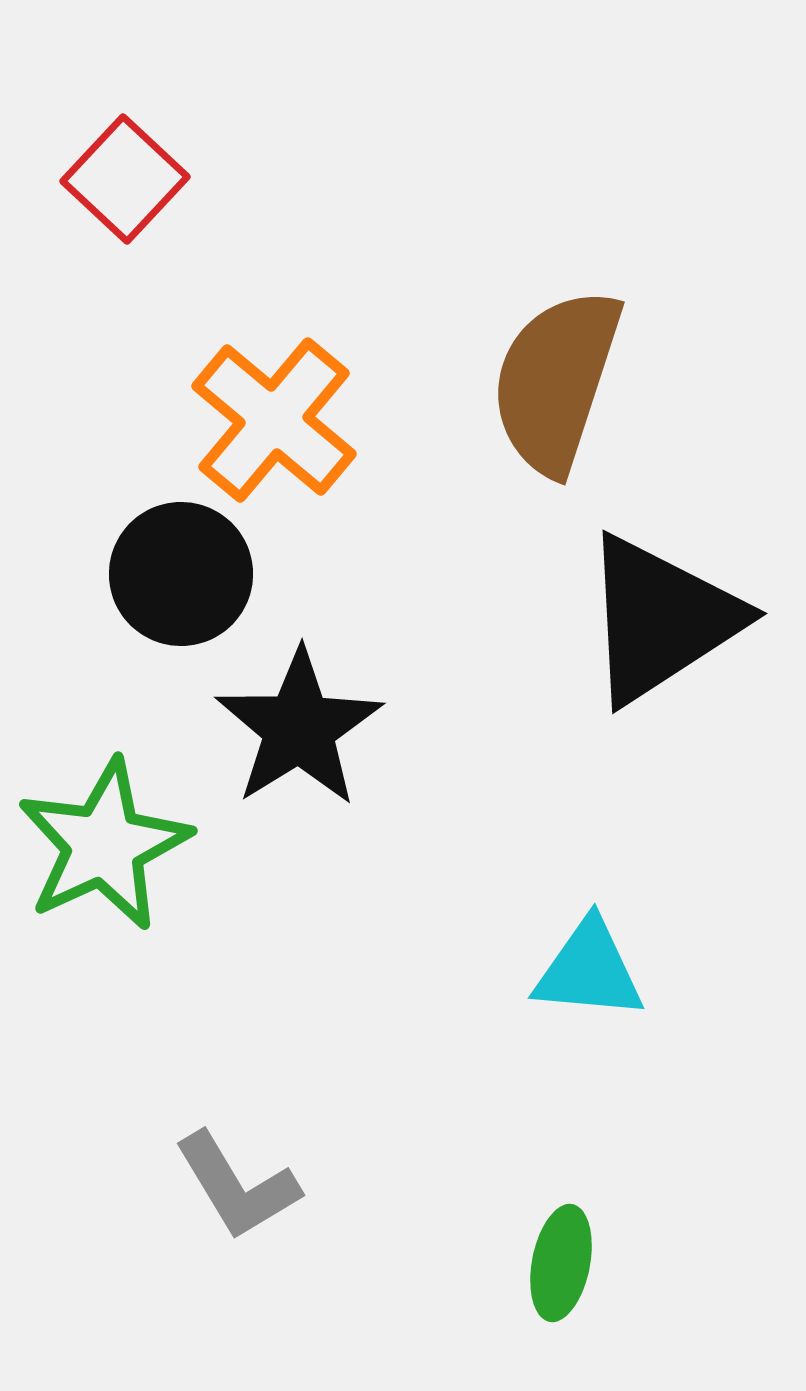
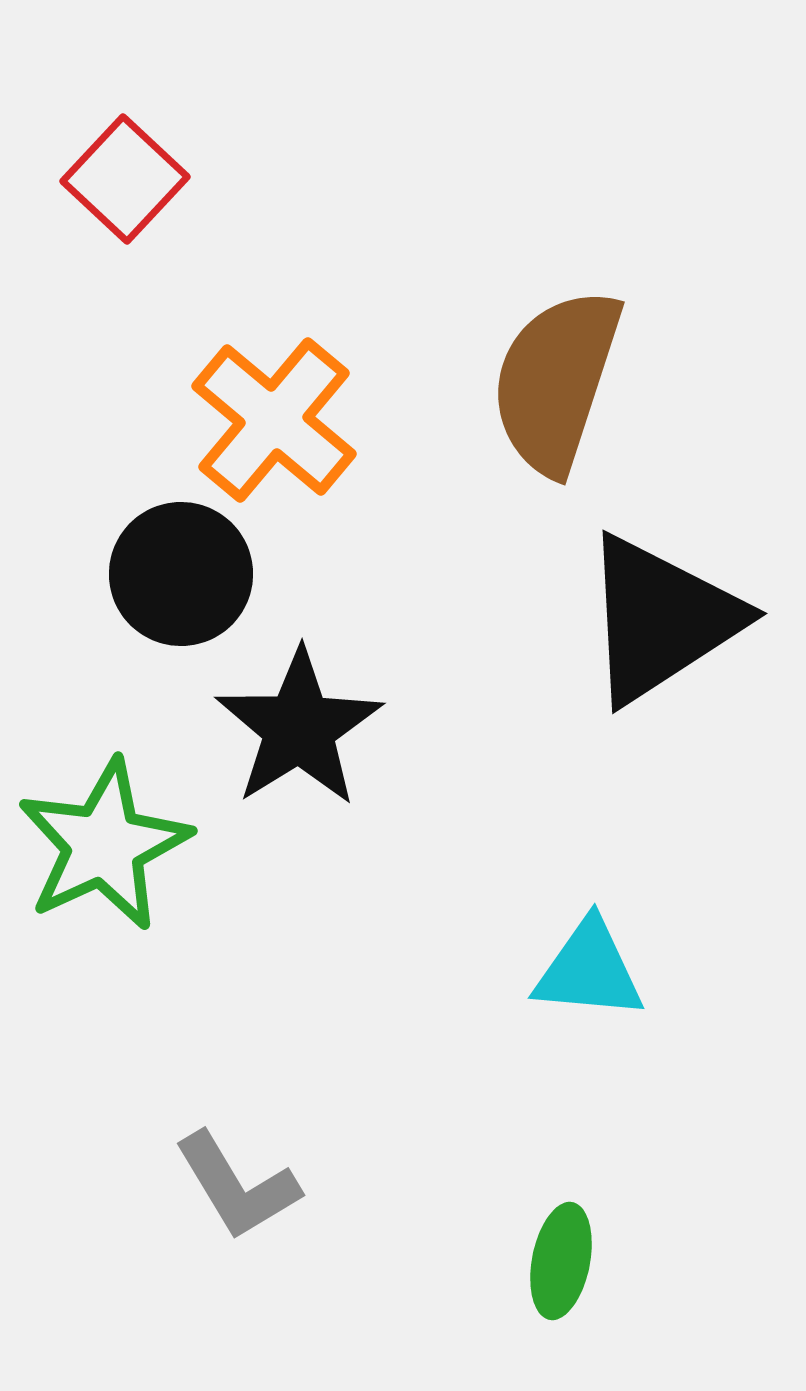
green ellipse: moved 2 px up
